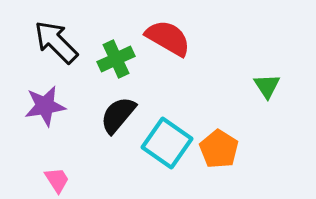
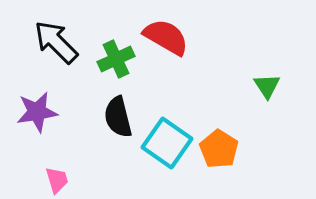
red semicircle: moved 2 px left, 1 px up
purple star: moved 8 px left, 6 px down
black semicircle: moved 2 px down; rotated 54 degrees counterclockwise
pink trapezoid: rotated 16 degrees clockwise
